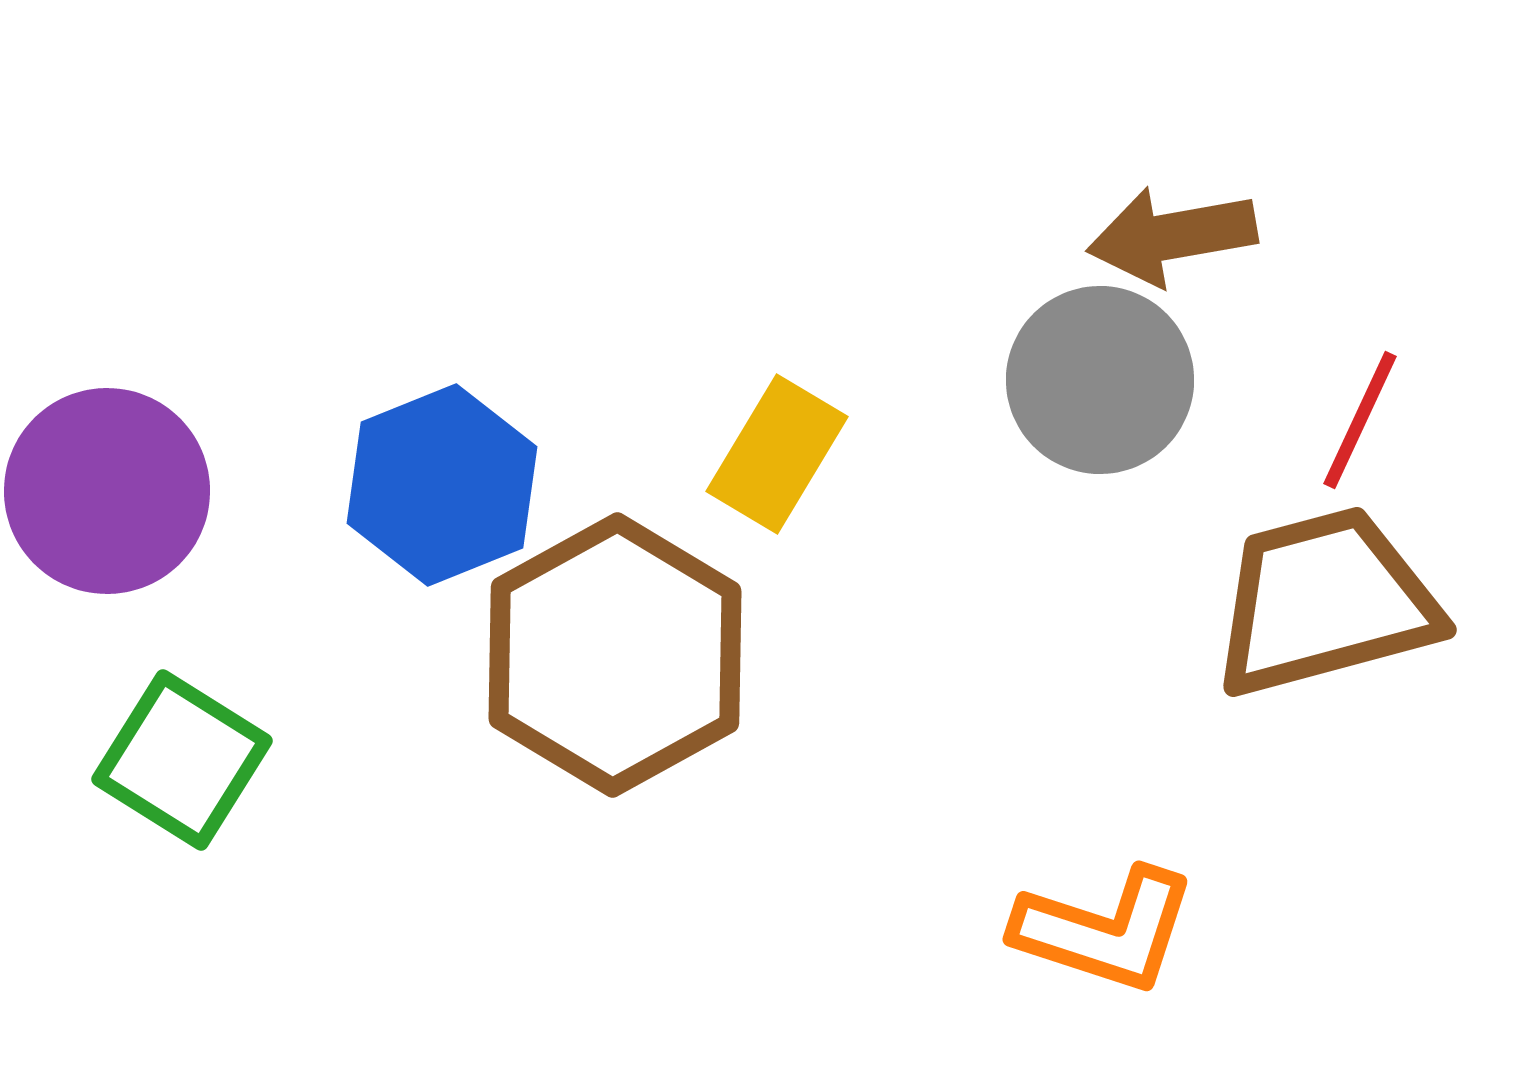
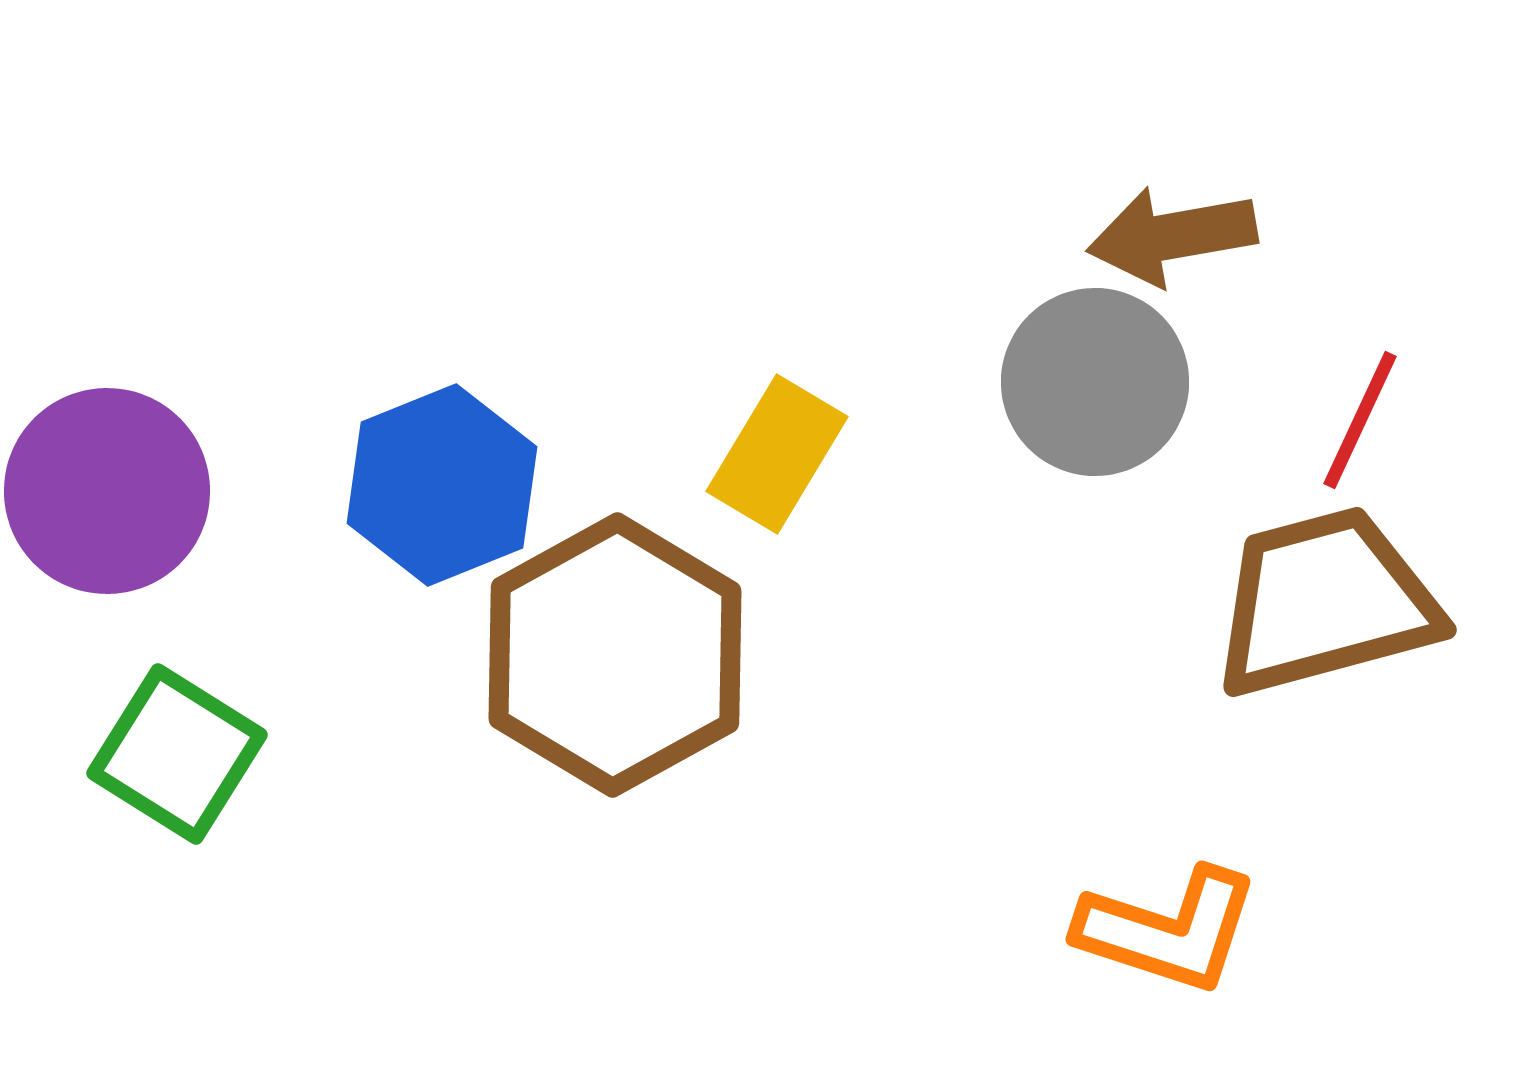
gray circle: moved 5 px left, 2 px down
green square: moved 5 px left, 6 px up
orange L-shape: moved 63 px right
